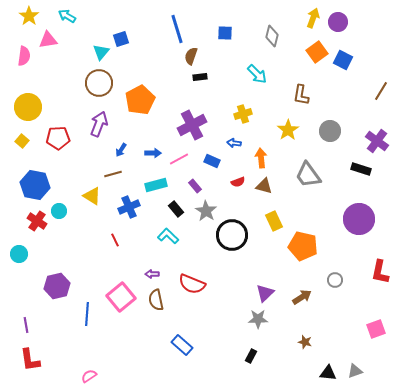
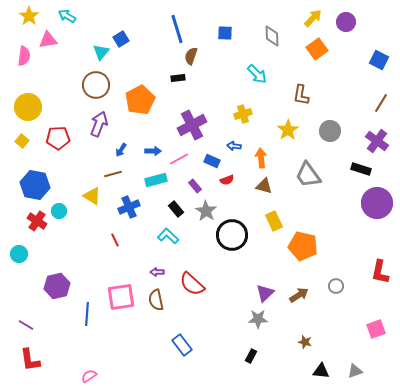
yellow arrow at (313, 18): rotated 24 degrees clockwise
purple circle at (338, 22): moved 8 px right
gray diamond at (272, 36): rotated 15 degrees counterclockwise
blue square at (121, 39): rotated 14 degrees counterclockwise
orange square at (317, 52): moved 3 px up
blue square at (343, 60): moved 36 px right
black rectangle at (200, 77): moved 22 px left, 1 px down
brown circle at (99, 83): moved 3 px left, 2 px down
brown line at (381, 91): moved 12 px down
blue arrow at (234, 143): moved 3 px down
blue arrow at (153, 153): moved 2 px up
red semicircle at (238, 182): moved 11 px left, 2 px up
cyan rectangle at (156, 185): moved 5 px up
purple circle at (359, 219): moved 18 px right, 16 px up
purple arrow at (152, 274): moved 5 px right, 2 px up
gray circle at (335, 280): moved 1 px right, 6 px down
red semicircle at (192, 284): rotated 20 degrees clockwise
pink square at (121, 297): rotated 32 degrees clockwise
brown arrow at (302, 297): moved 3 px left, 2 px up
purple line at (26, 325): rotated 49 degrees counterclockwise
blue rectangle at (182, 345): rotated 10 degrees clockwise
black triangle at (328, 373): moved 7 px left, 2 px up
